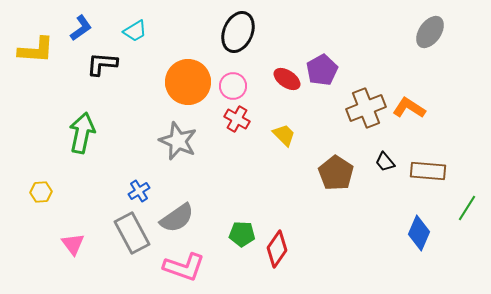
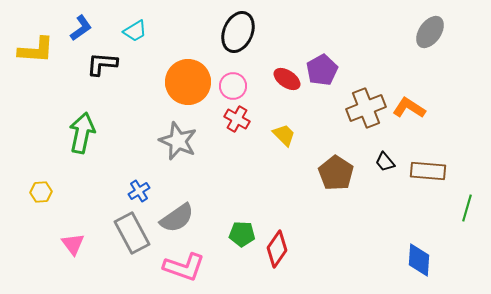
green line: rotated 16 degrees counterclockwise
blue diamond: moved 27 px down; rotated 20 degrees counterclockwise
